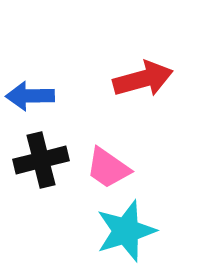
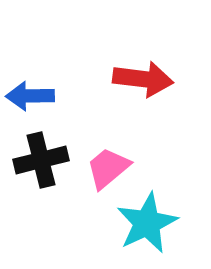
red arrow: rotated 22 degrees clockwise
pink trapezoid: rotated 105 degrees clockwise
cyan star: moved 21 px right, 8 px up; rotated 8 degrees counterclockwise
